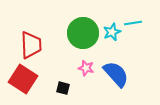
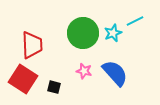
cyan line: moved 2 px right, 2 px up; rotated 18 degrees counterclockwise
cyan star: moved 1 px right, 1 px down
red trapezoid: moved 1 px right
pink star: moved 2 px left, 3 px down
blue semicircle: moved 1 px left, 1 px up
black square: moved 9 px left, 1 px up
